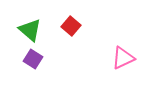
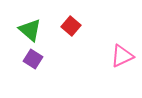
pink triangle: moved 1 px left, 2 px up
